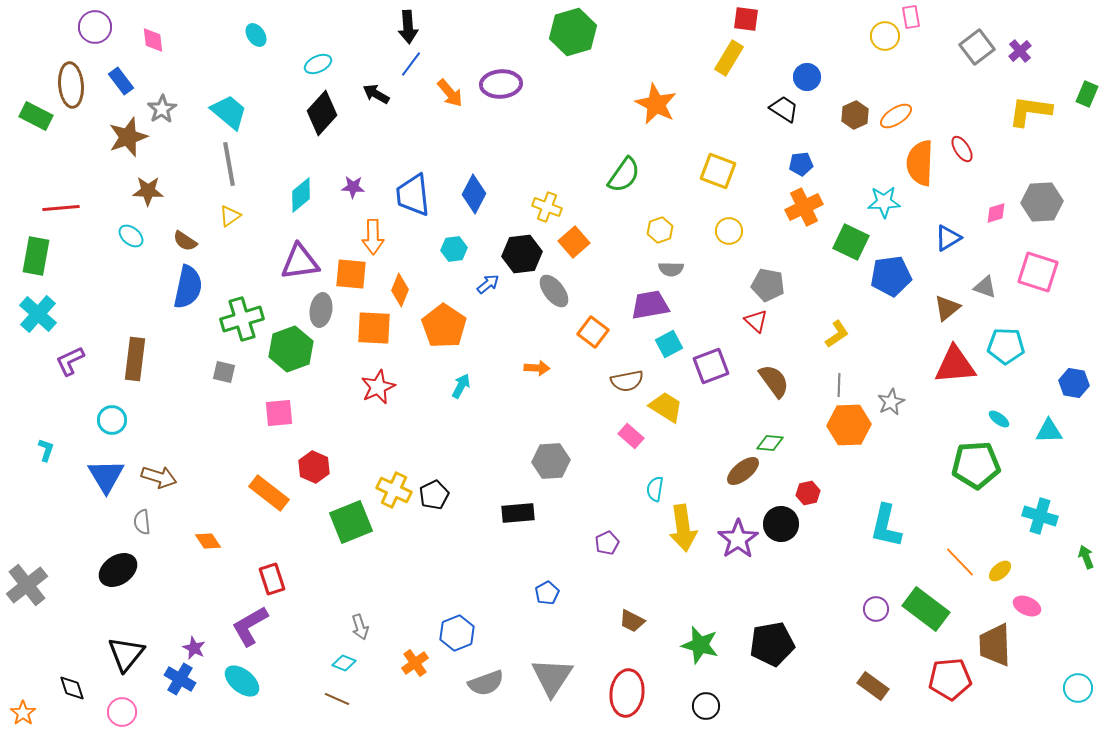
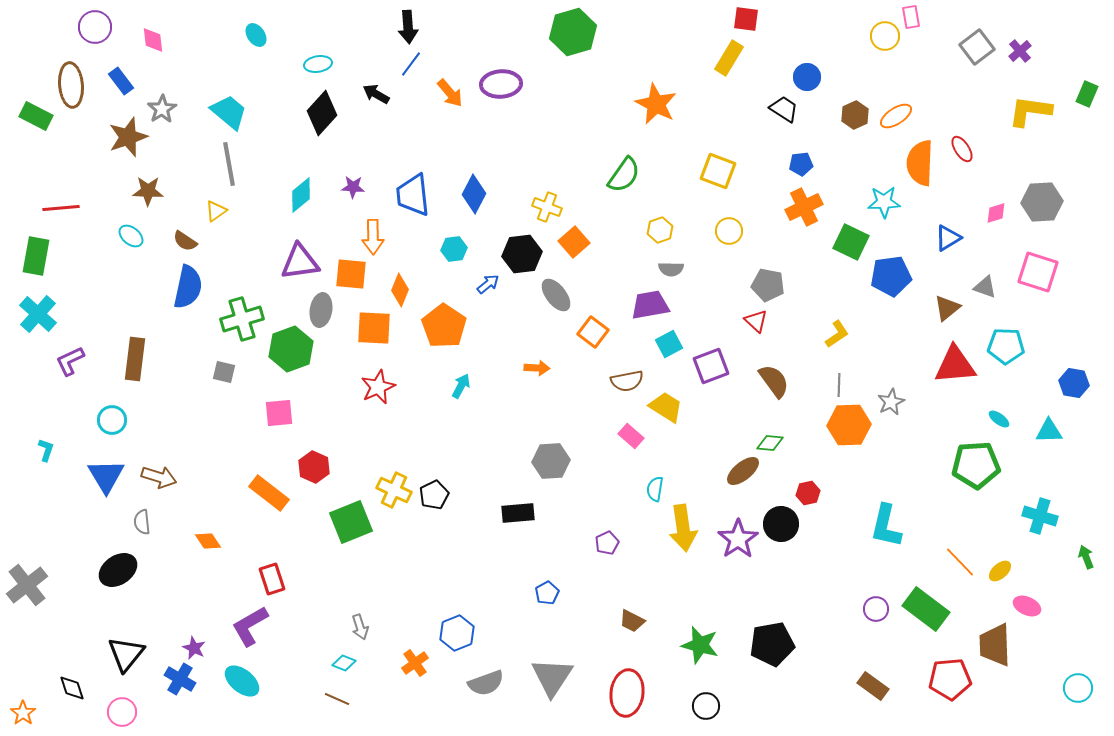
cyan ellipse at (318, 64): rotated 16 degrees clockwise
yellow triangle at (230, 216): moved 14 px left, 5 px up
gray ellipse at (554, 291): moved 2 px right, 4 px down
